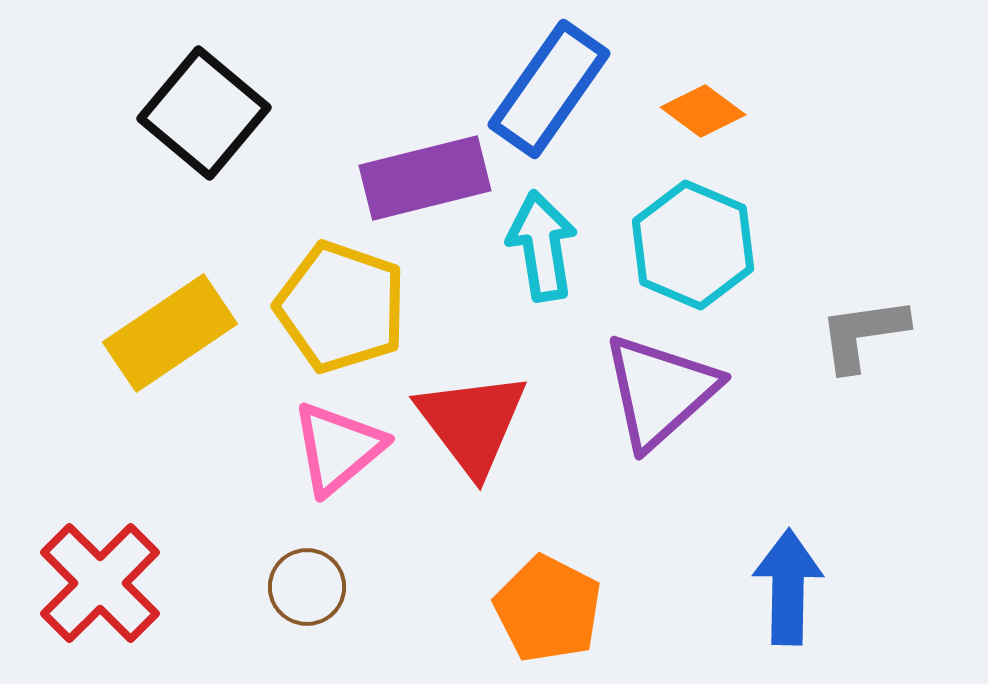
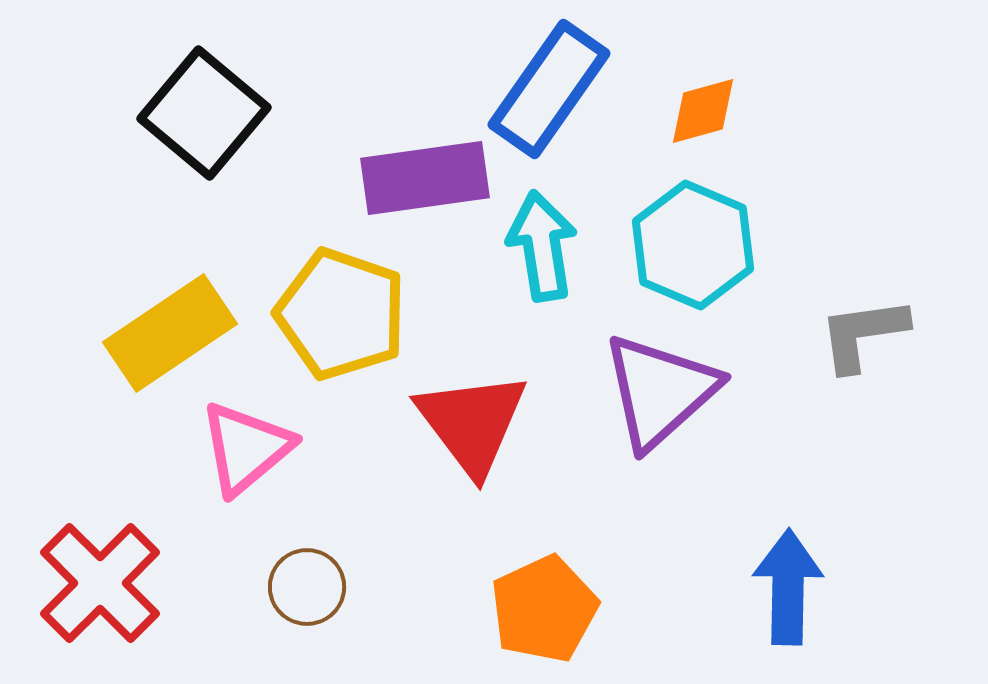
orange diamond: rotated 52 degrees counterclockwise
purple rectangle: rotated 6 degrees clockwise
yellow pentagon: moved 7 px down
pink triangle: moved 92 px left
orange pentagon: moved 4 px left; rotated 20 degrees clockwise
